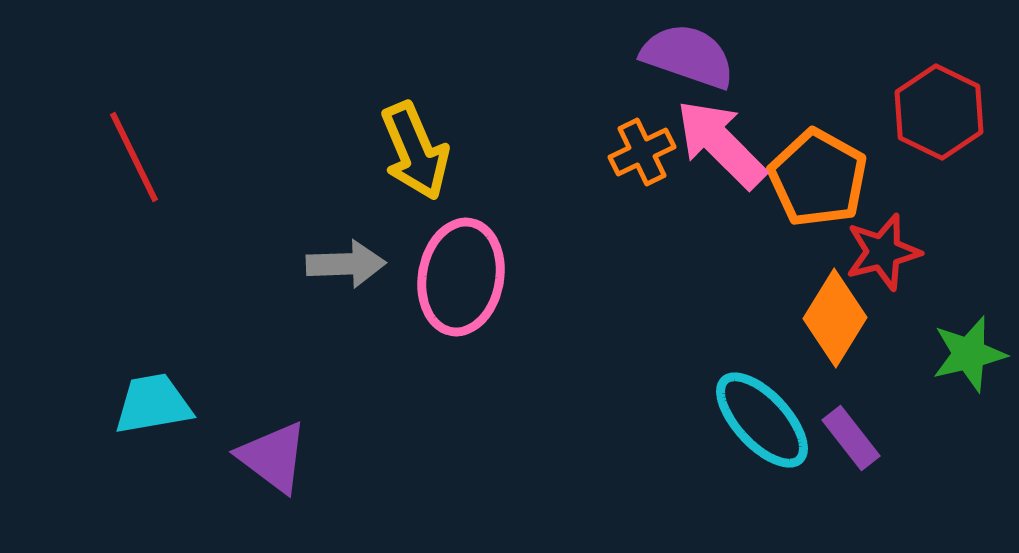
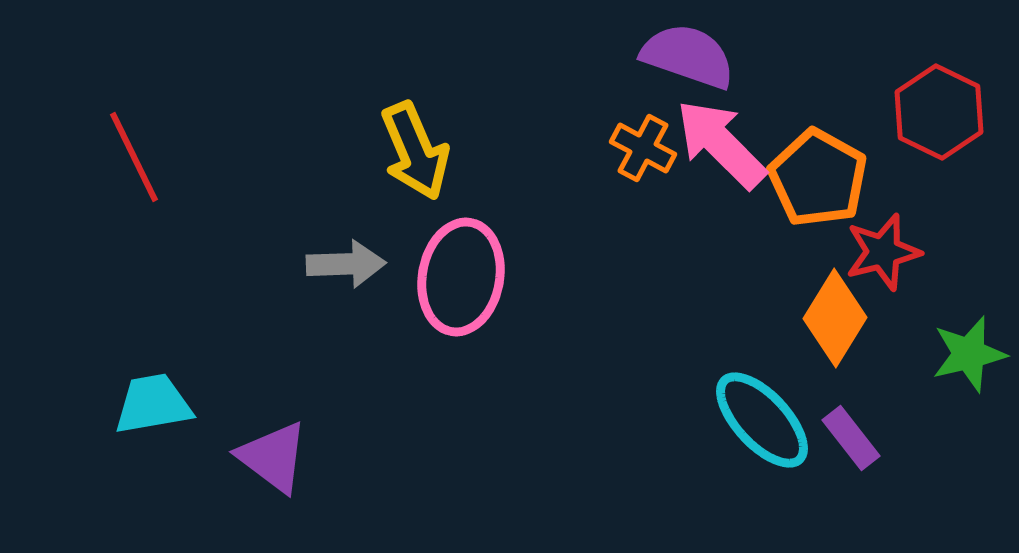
orange cross: moved 1 px right, 4 px up; rotated 36 degrees counterclockwise
